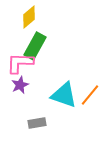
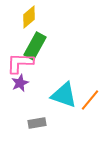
purple star: moved 2 px up
orange line: moved 5 px down
